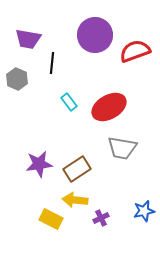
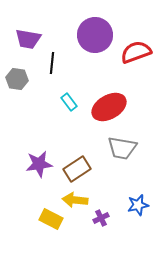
red semicircle: moved 1 px right, 1 px down
gray hexagon: rotated 15 degrees counterclockwise
blue star: moved 6 px left, 6 px up
